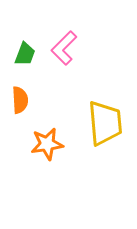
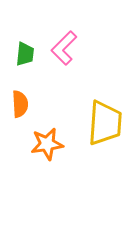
green trapezoid: rotated 15 degrees counterclockwise
orange semicircle: moved 4 px down
yellow trapezoid: rotated 9 degrees clockwise
